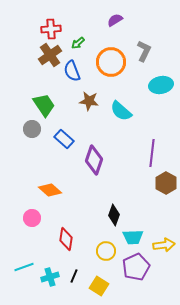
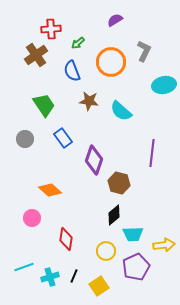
brown cross: moved 14 px left
cyan ellipse: moved 3 px right
gray circle: moved 7 px left, 10 px down
blue rectangle: moved 1 px left, 1 px up; rotated 12 degrees clockwise
brown hexagon: moved 47 px left; rotated 15 degrees counterclockwise
black diamond: rotated 30 degrees clockwise
cyan trapezoid: moved 3 px up
yellow square: rotated 24 degrees clockwise
